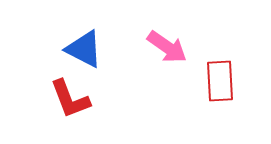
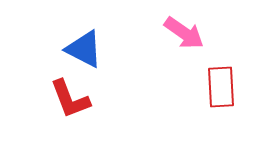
pink arrow: moved 17 px right, 14 px up
red rectangle: moved 1 px right, 6 px down
